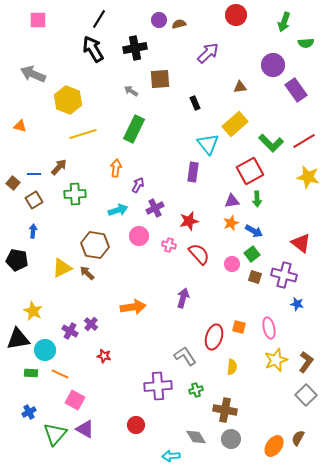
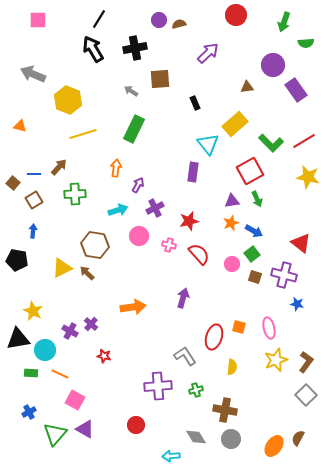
brown triangle at (240, 87): moved 7 px right
green arrow at (257, 199): rotated 21 degrees counterclockwise
